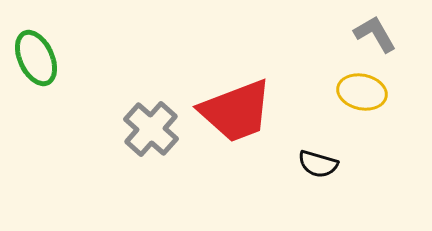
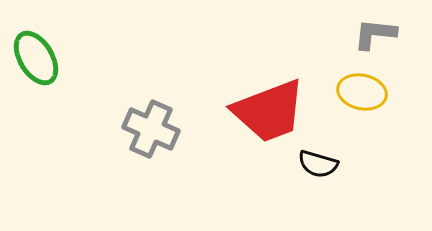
gray L-shape: rotated 54 degrees counterclockwise
green ellipse: rotated 6 degrees counterclockwise
red trapezoid: moved 33 px right
gray cross: rotated 18 degrees counterclockwise
